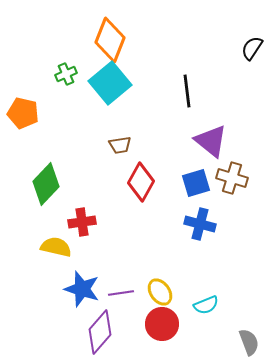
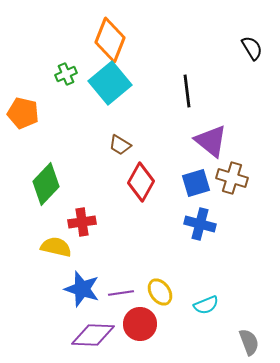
black semicircle: rotated 115 degrees clockwise
brown trapezoid: rotated 40 degrees clockwise
red circle: moved 22 px left
purple diamond: moved 7 px left, 3 px down; rotated 51 degrees clockwise
